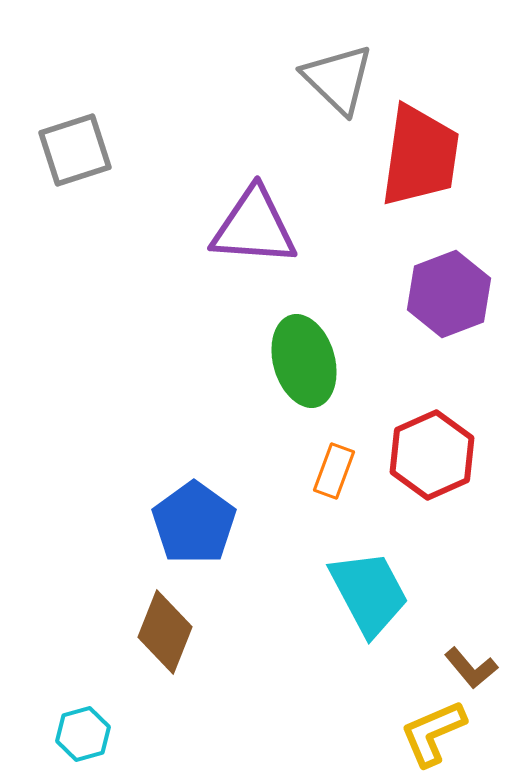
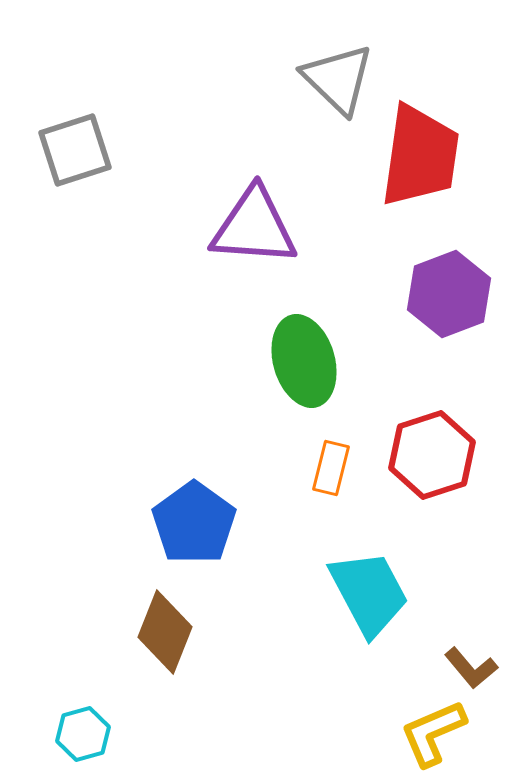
red hexagon: rotated 6 degrees clockwise
orange rectangle: moved 3 px left, 3 px up; rotated 6 degrees counterclockwise
